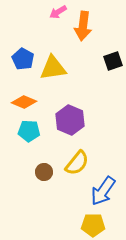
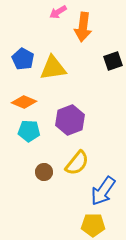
orange arrow: moved 1 px down
purple hexagon: rotated 16 degrees clockwise
